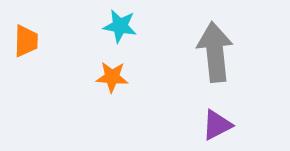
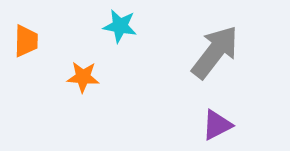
gray arrow: rotated 44 degrees clockwise
orange star: moved 29 px left
